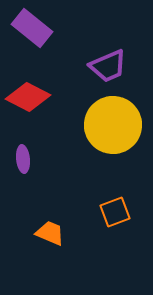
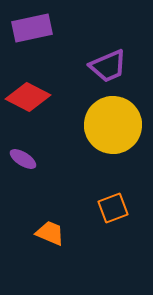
purple rectangle: rotated 51 degrees counterclockwise
purple ellipse: rotated 52 degrees counterclockwise
orange square: moved 2 px left, 4 px up
